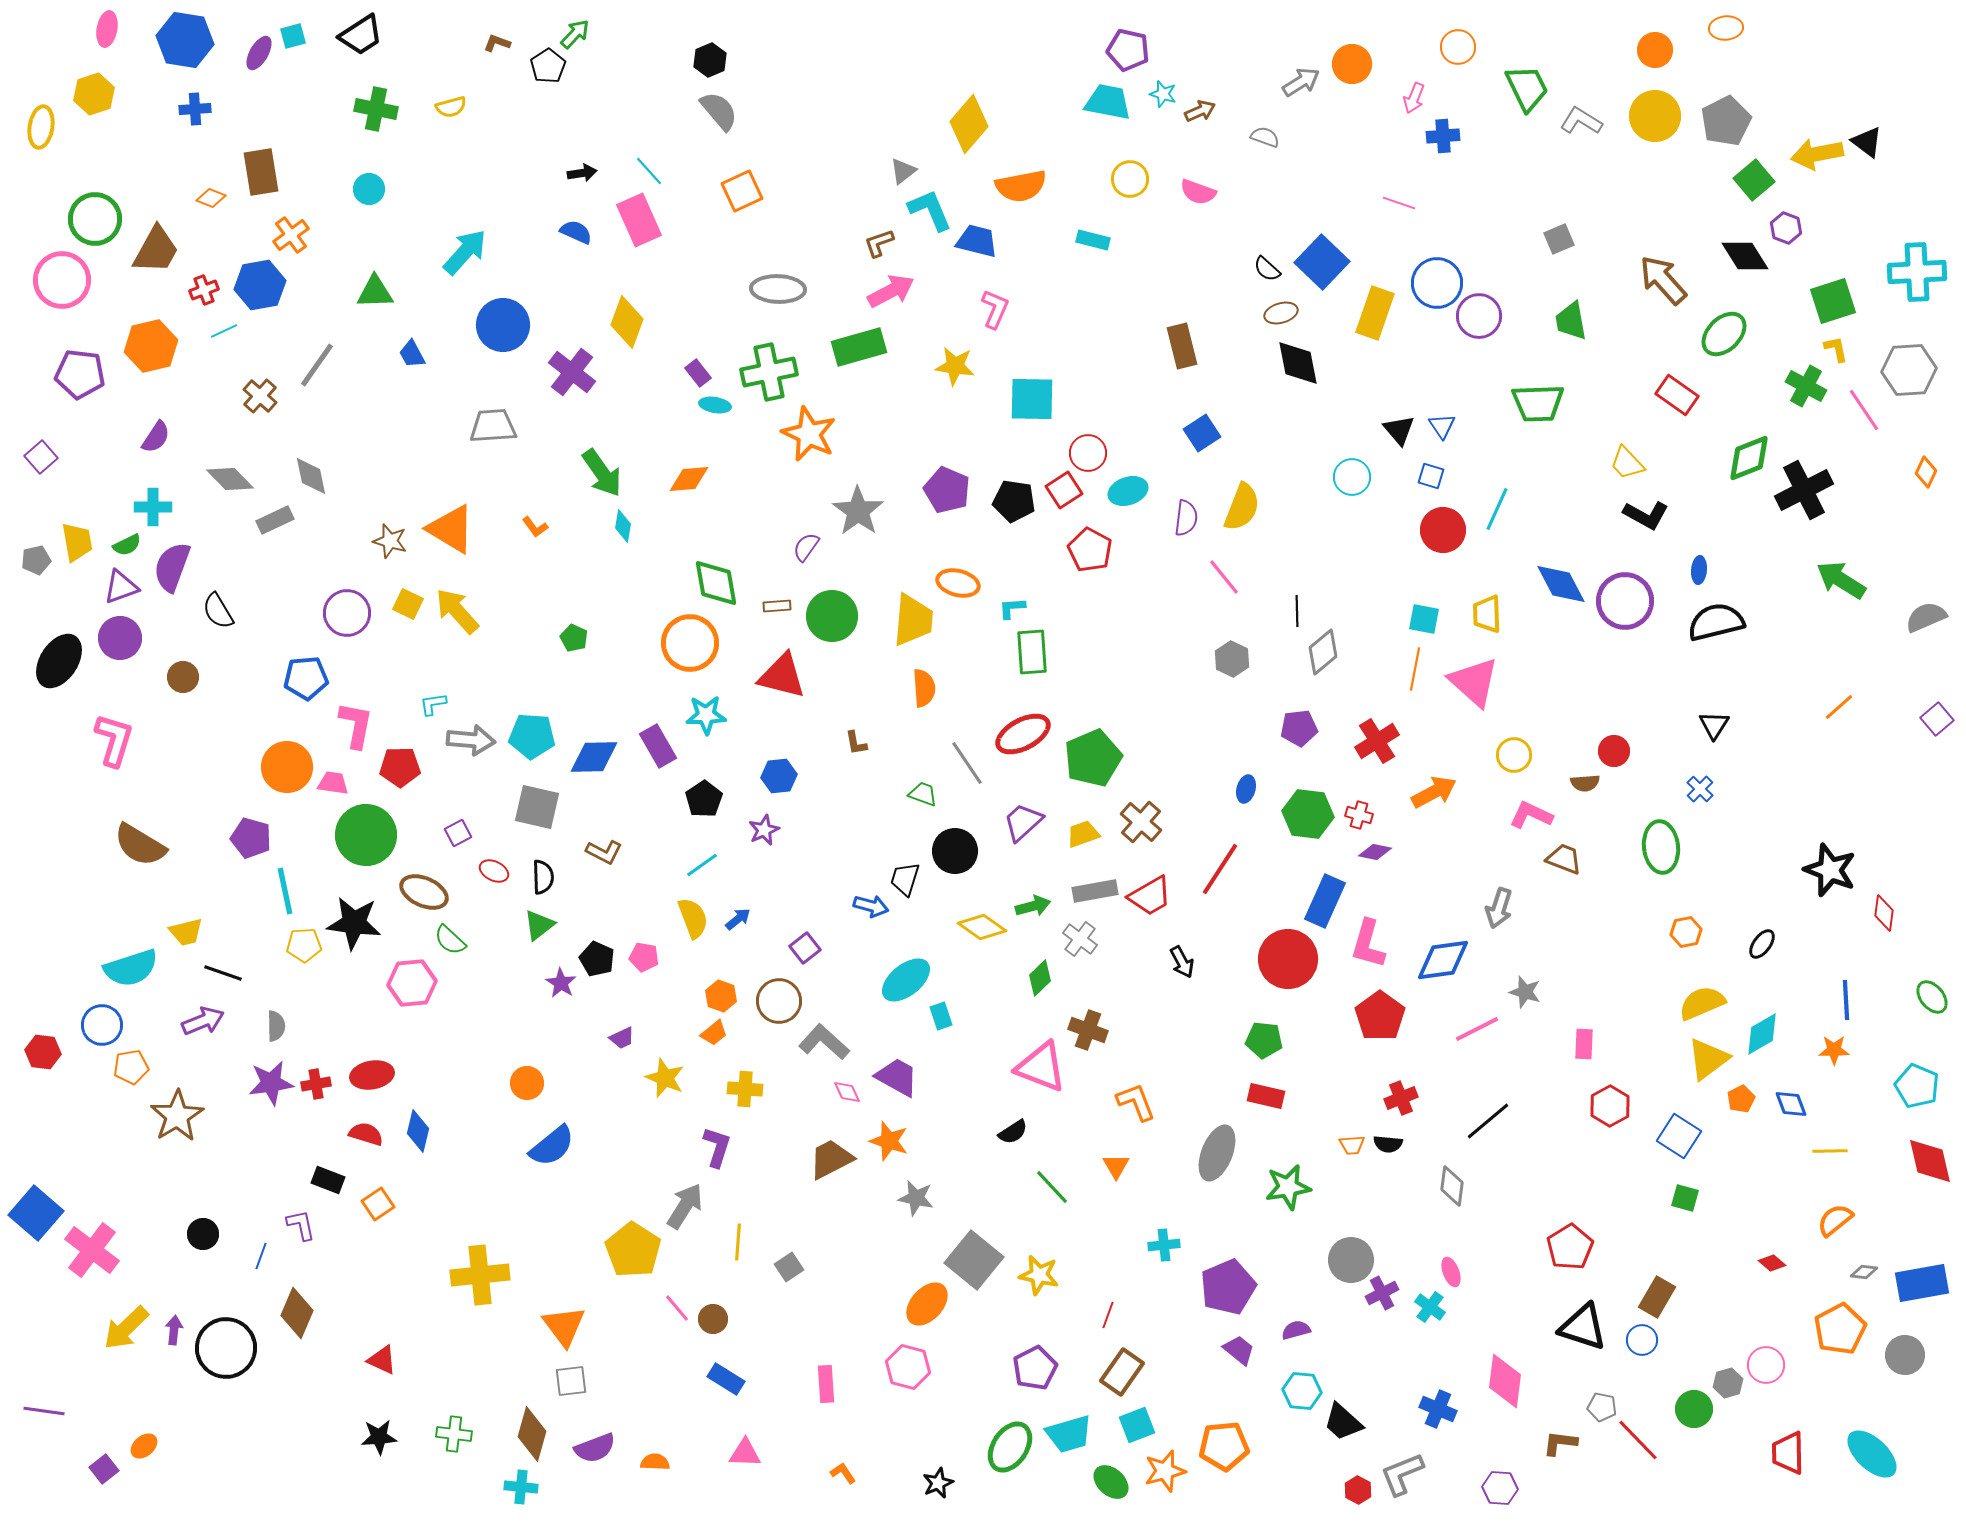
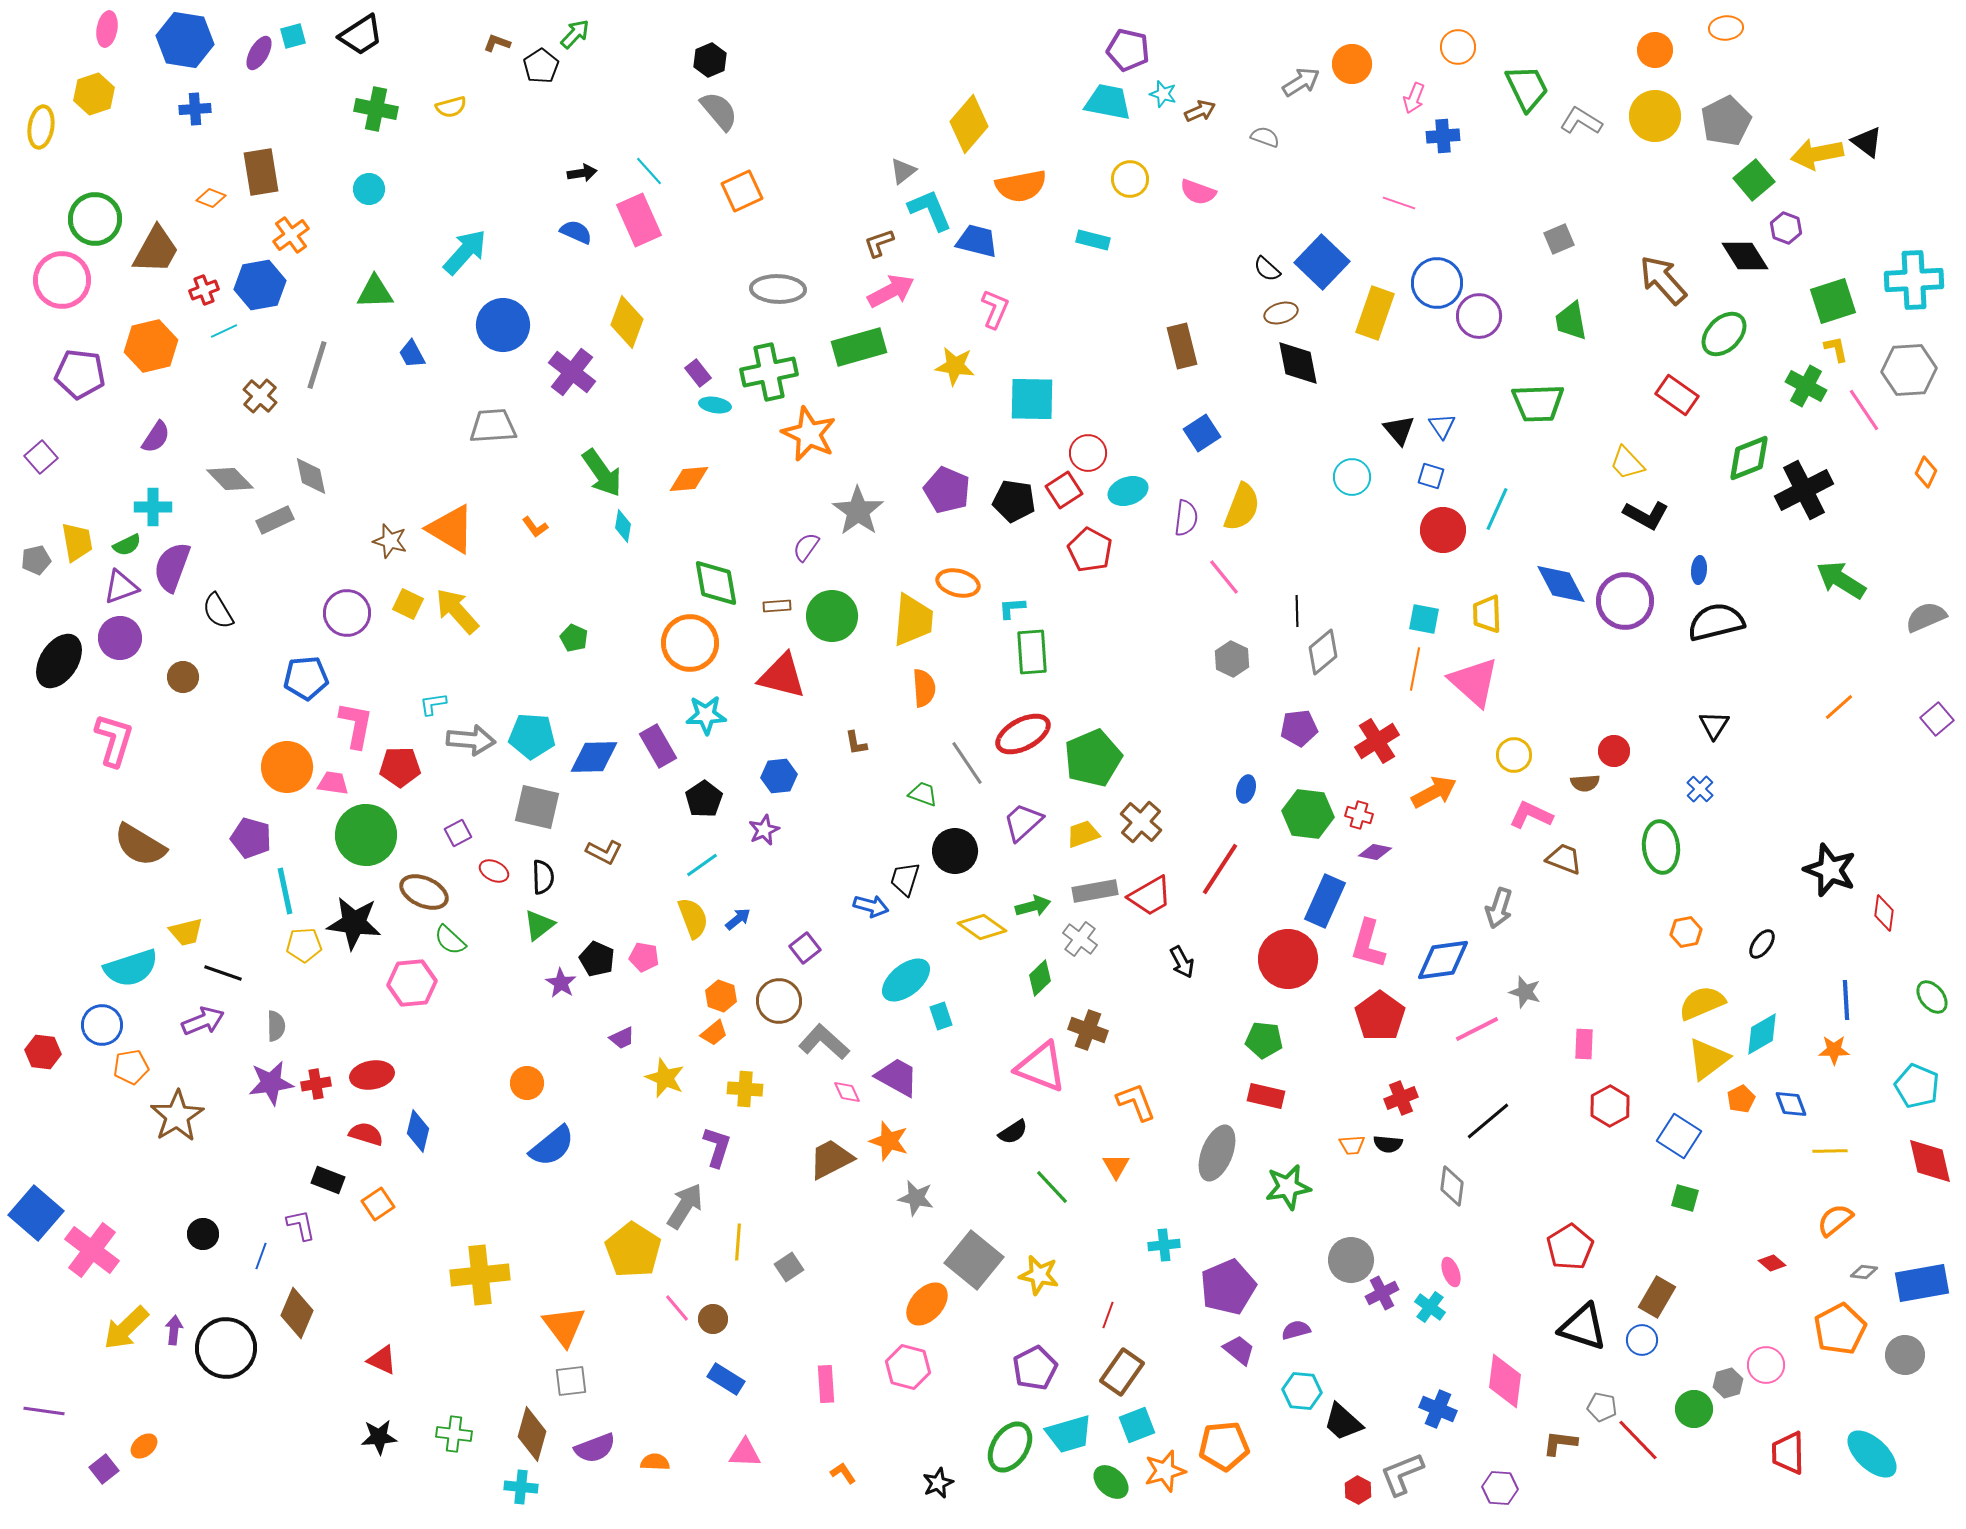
black pentagon at (548, 66): moved 7 px left
cyan cross at (1917, 272): moved 3 px left, 8 px down
gray line at (317, 365): rotated 18 degrees counterclockwise
